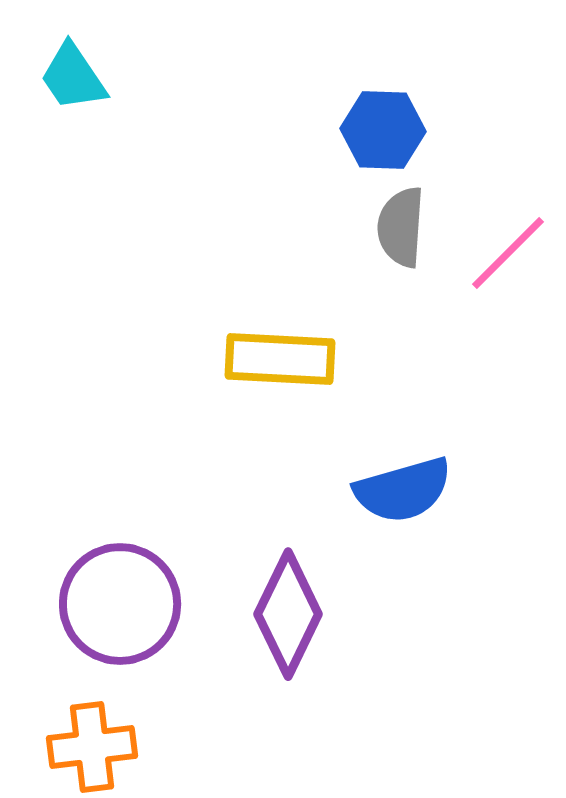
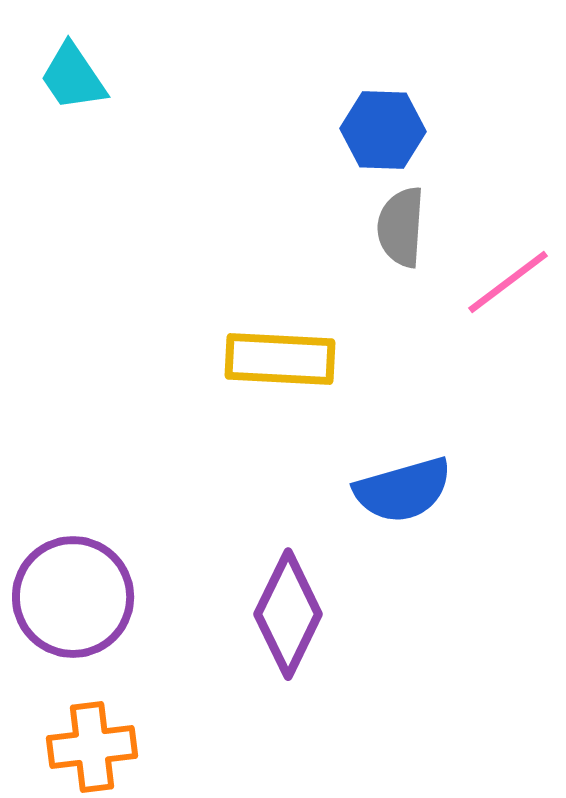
pink line: moved 29 px down; rotated 8 degrees clockwise
purple circle: moved 47 px left, 7 px up
